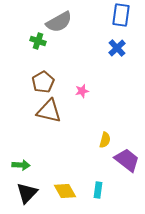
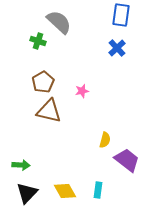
gray semicircle: rotated 108 degrees counterclockwise
